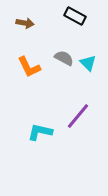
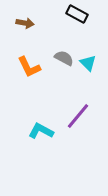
black rectangle: moved 2 px right, 2 px up
cyan L-shape: moved 1 px right, 1 px up; rotated 15 degrees clockwise
